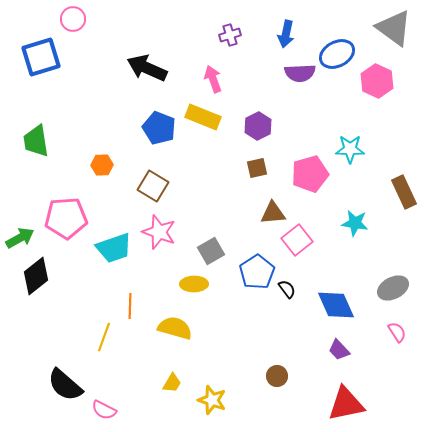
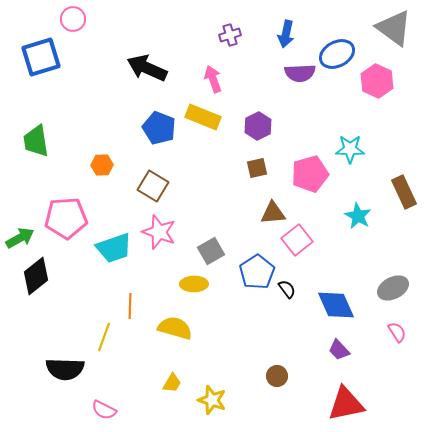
cyan star at (355, 223): moved 3 px right, 7 px up; rotated 20 degrees clockwise
black semicircle at (65, 385): moved 16 px up; rotated 39 degrees counterclockwise
